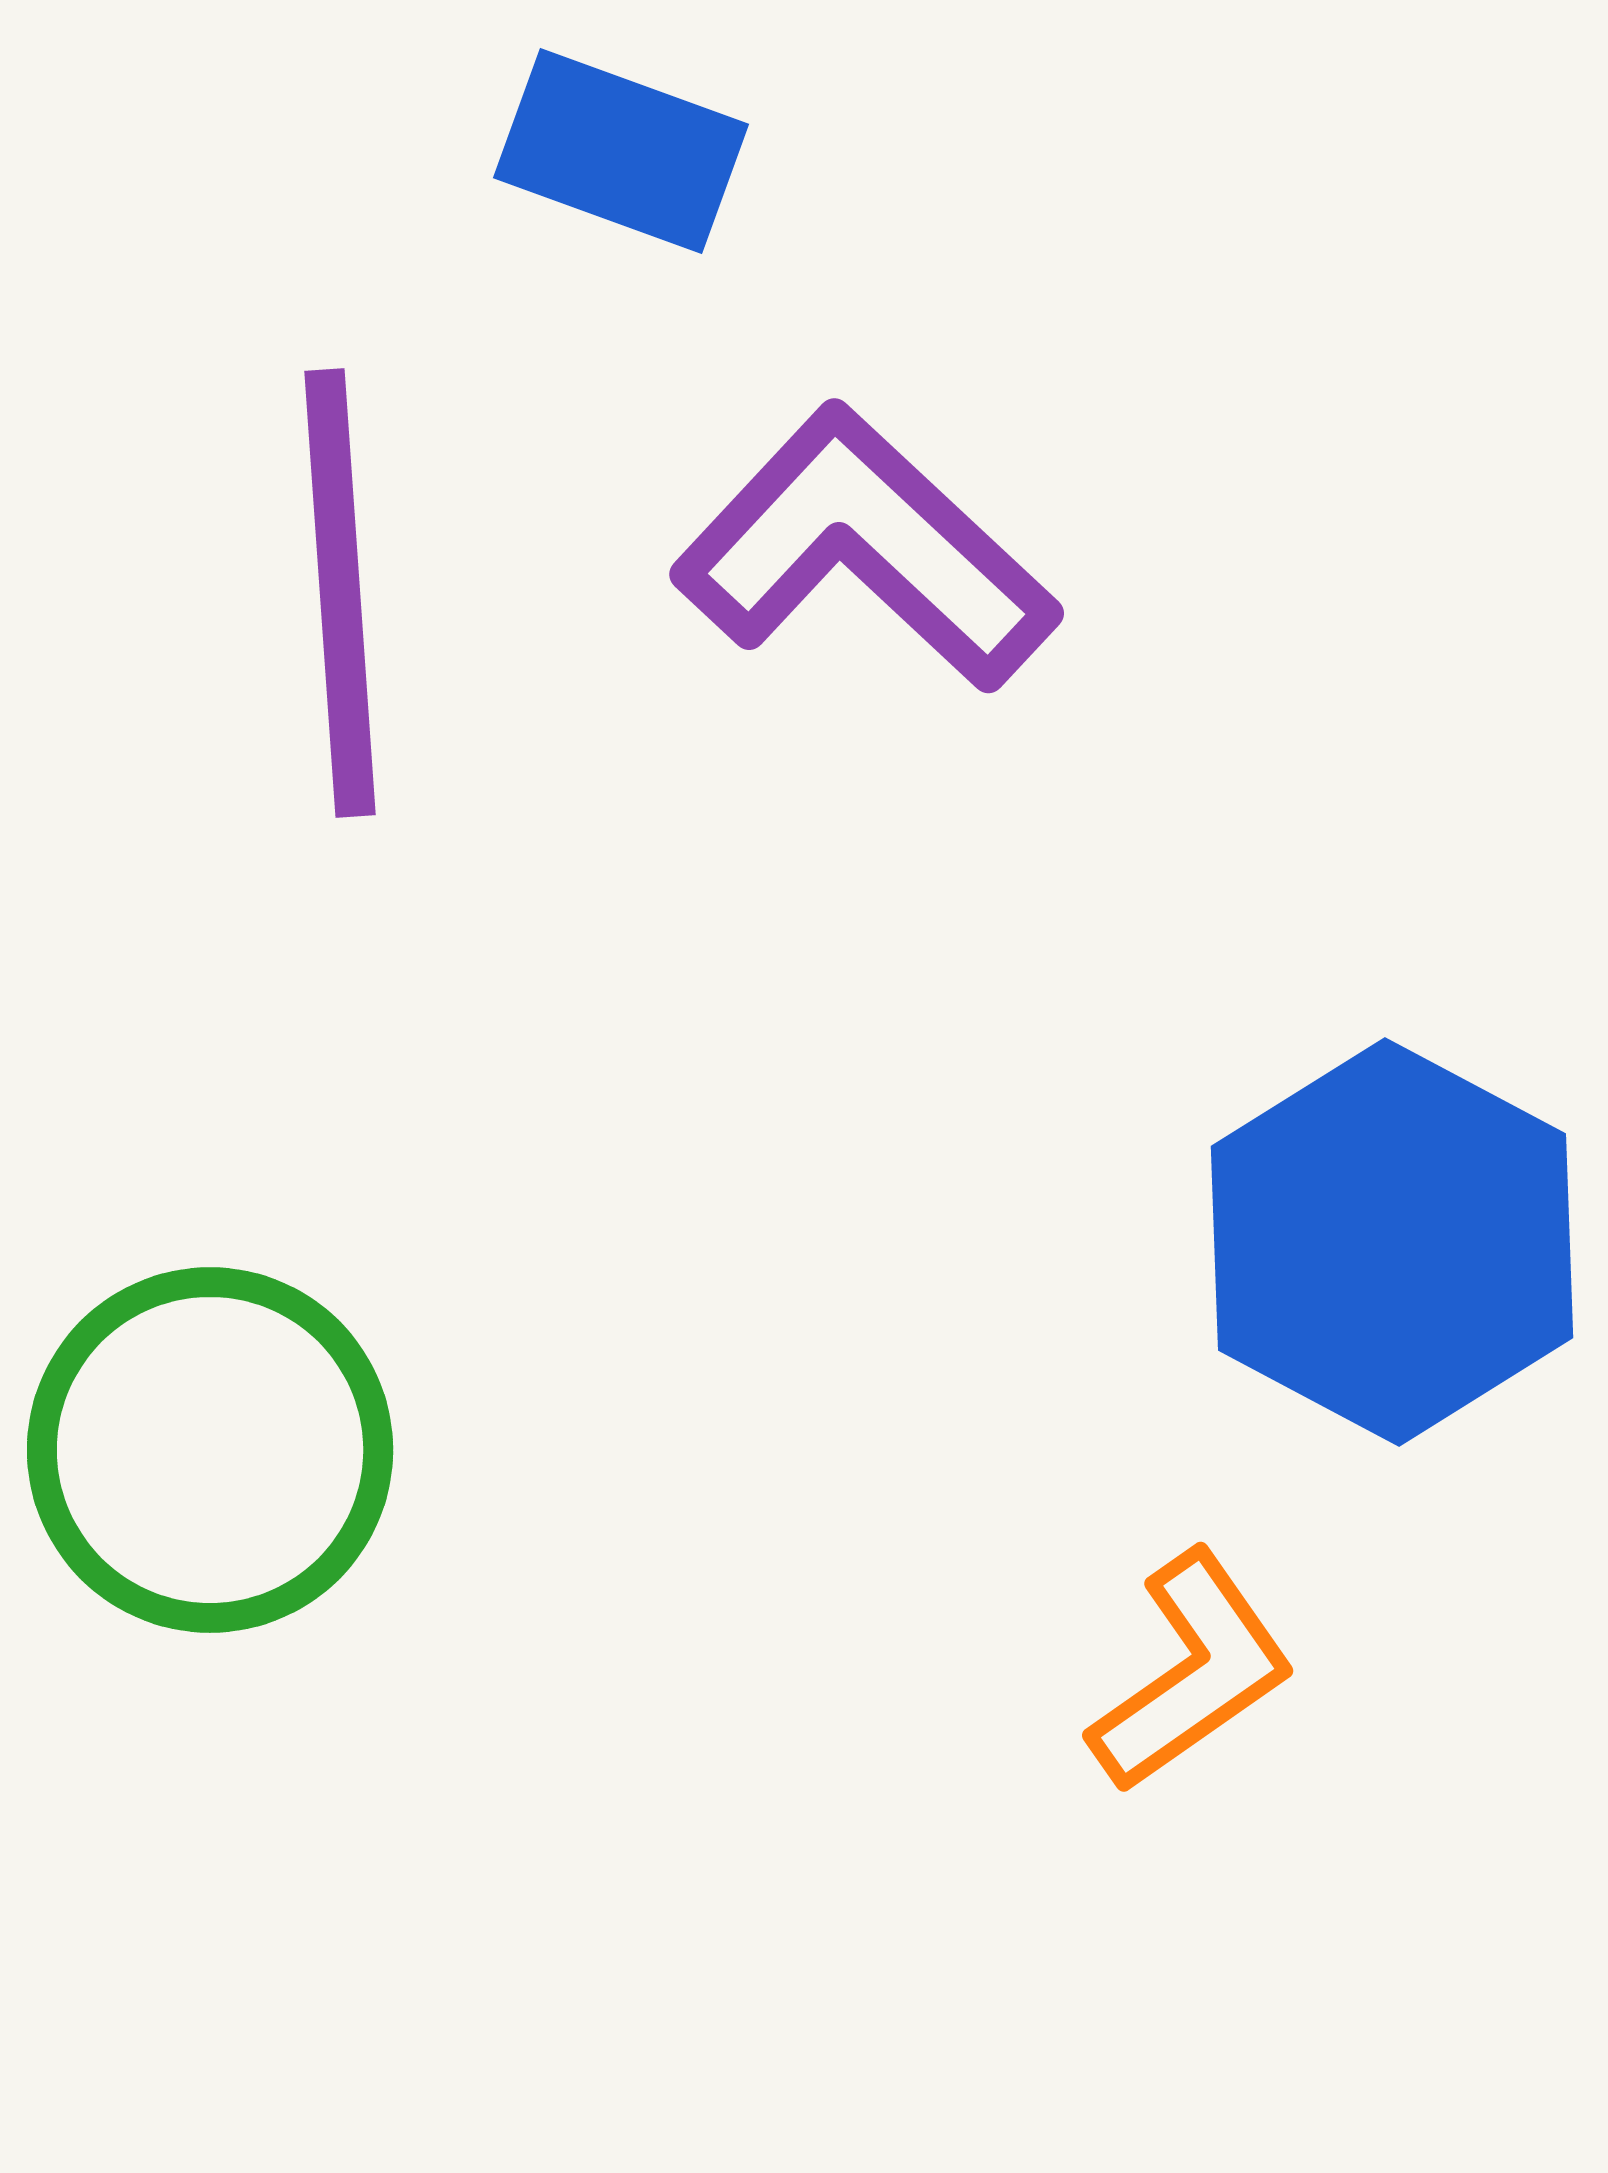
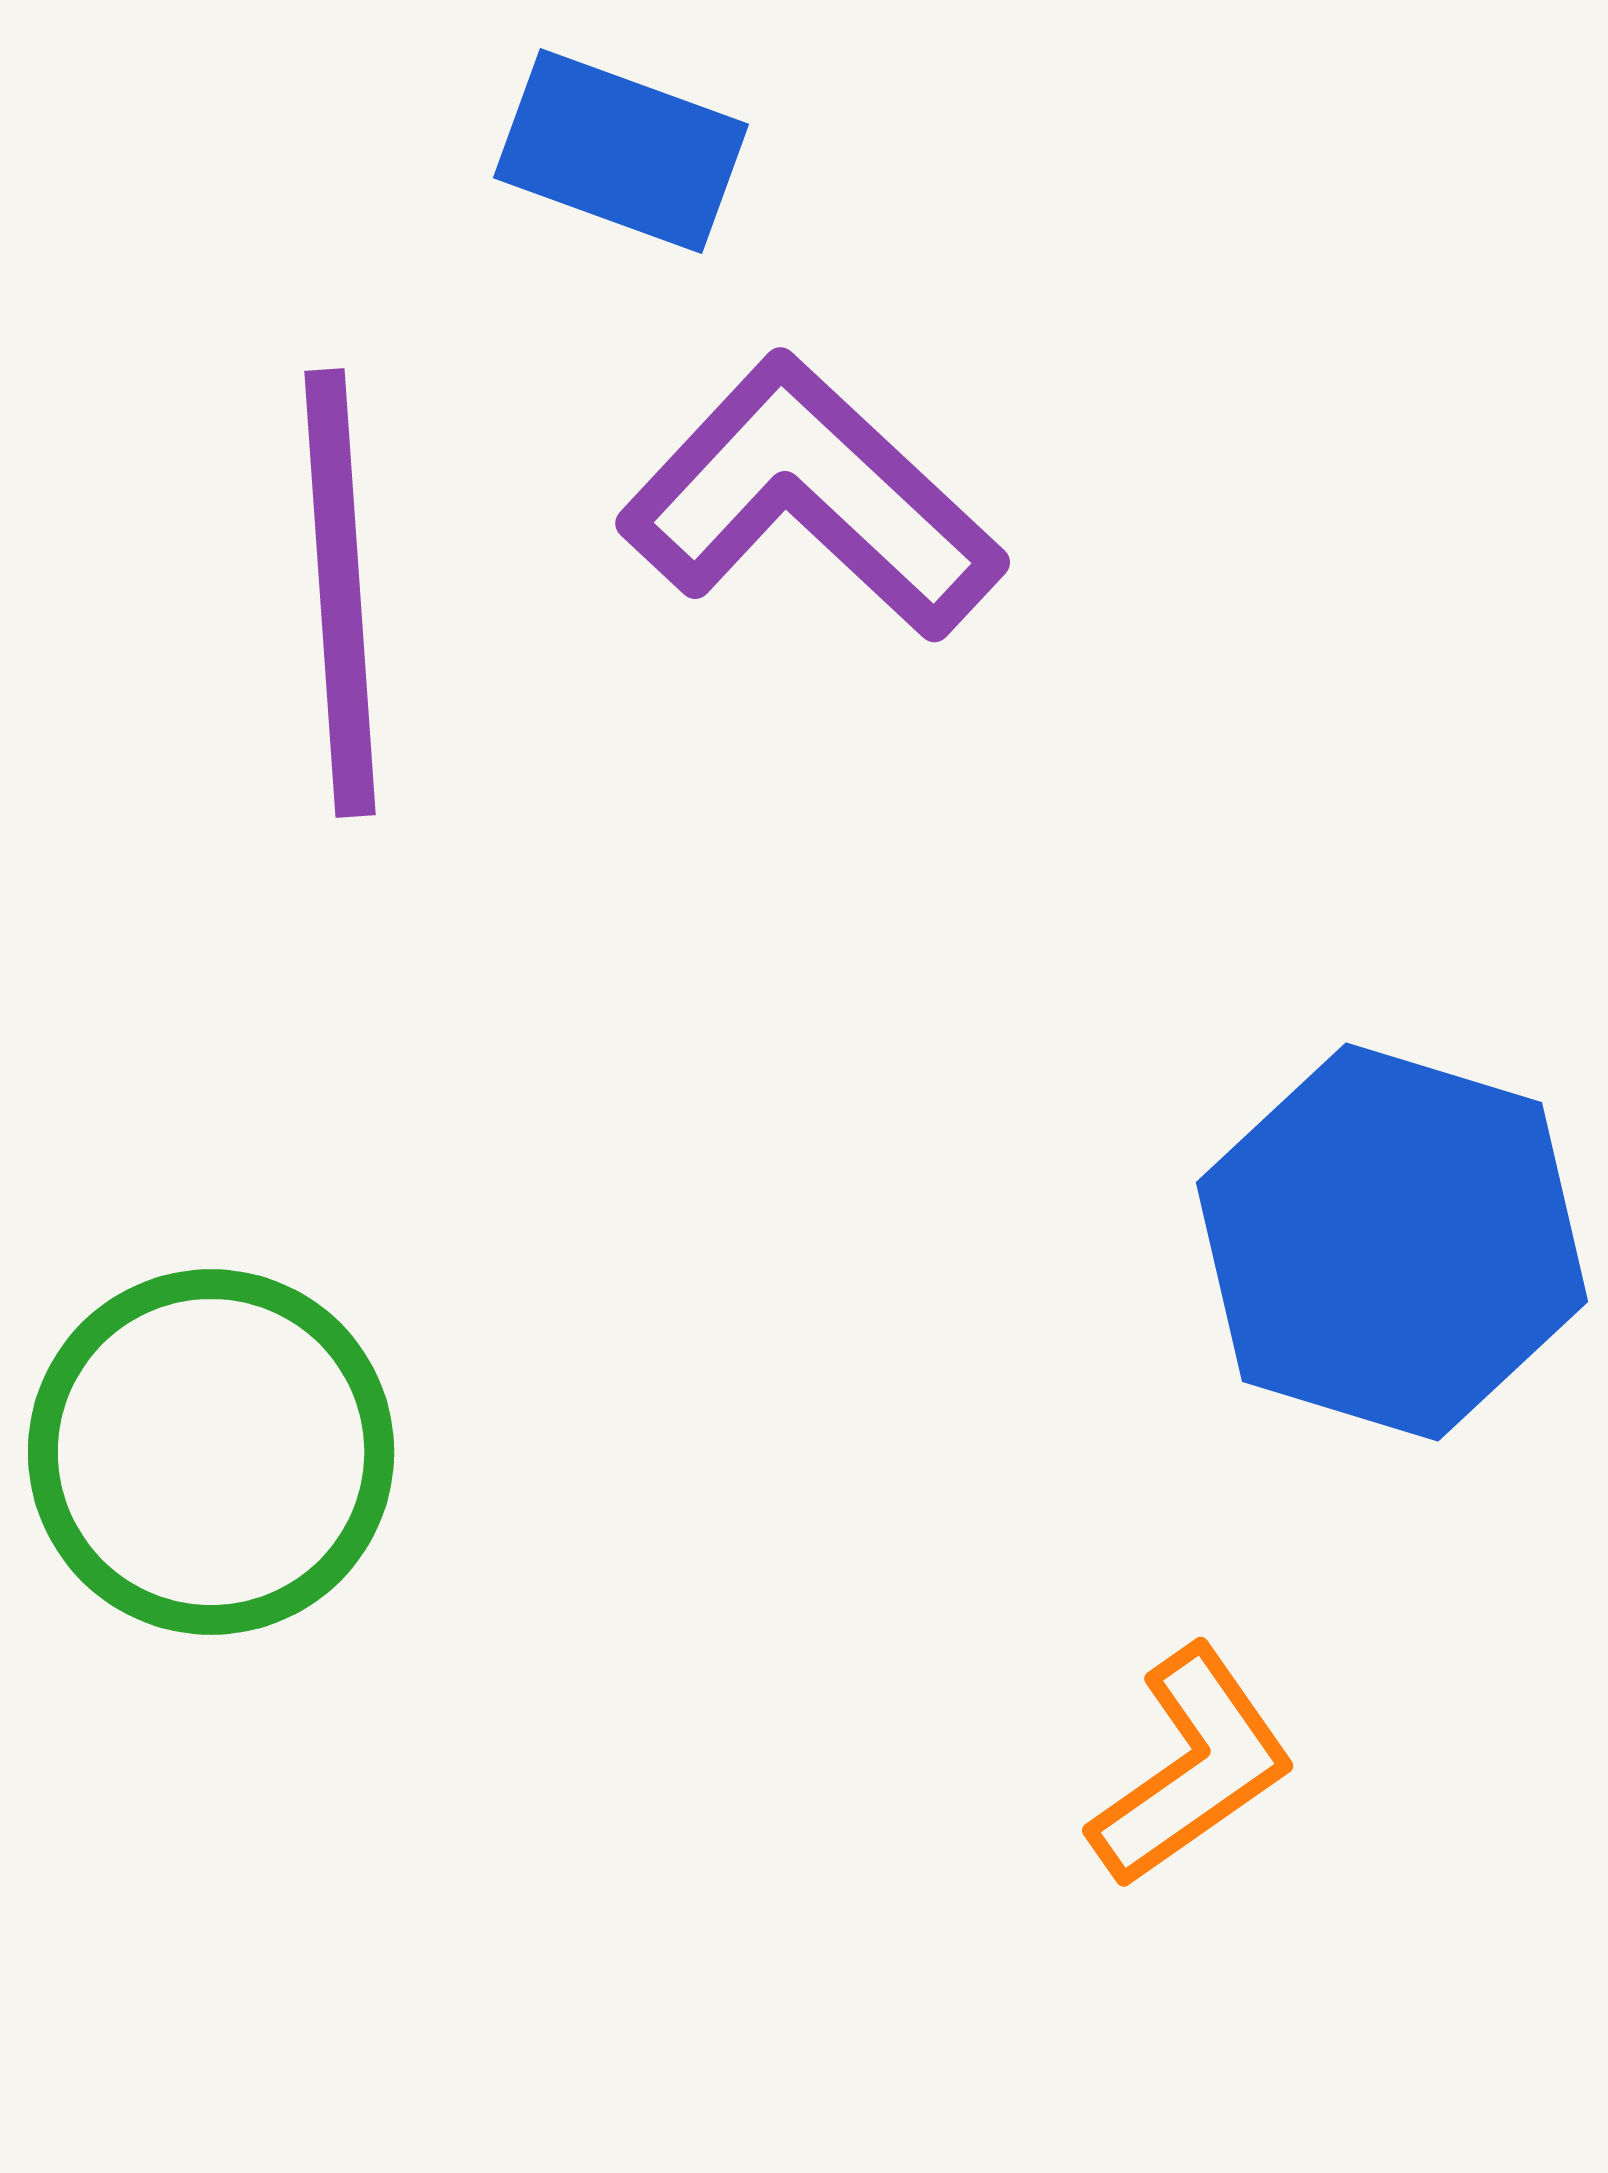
purple L-shape: moved 54 px left, 51 px up
blue hexagon: rotated 11 degrees counterclockwise
green circle: moved 1 px right, 2 px down
orange L-shape: moved 95 px down
